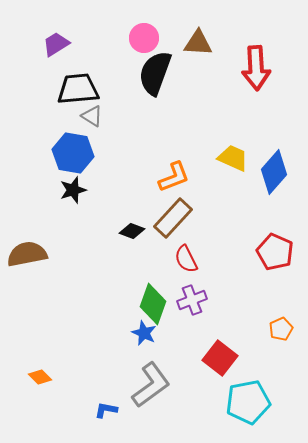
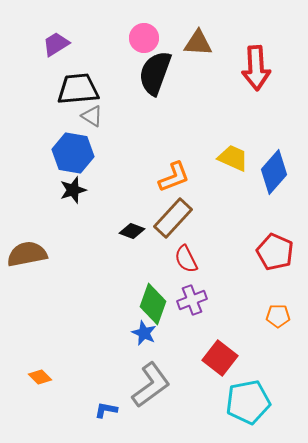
orange pentagon: moved 3 px left, 13 px up; rotated 25 degrees clockwise
